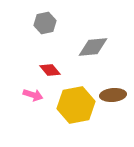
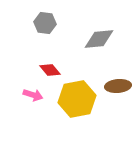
gray hexagon: rotated 20 degrees clockwise
gray diamond: moved 6 px right, 8 px up
brown ellipse: moved 5 px right, 9 px up
yellow hexagon: moved 1 px right, 6 px up
